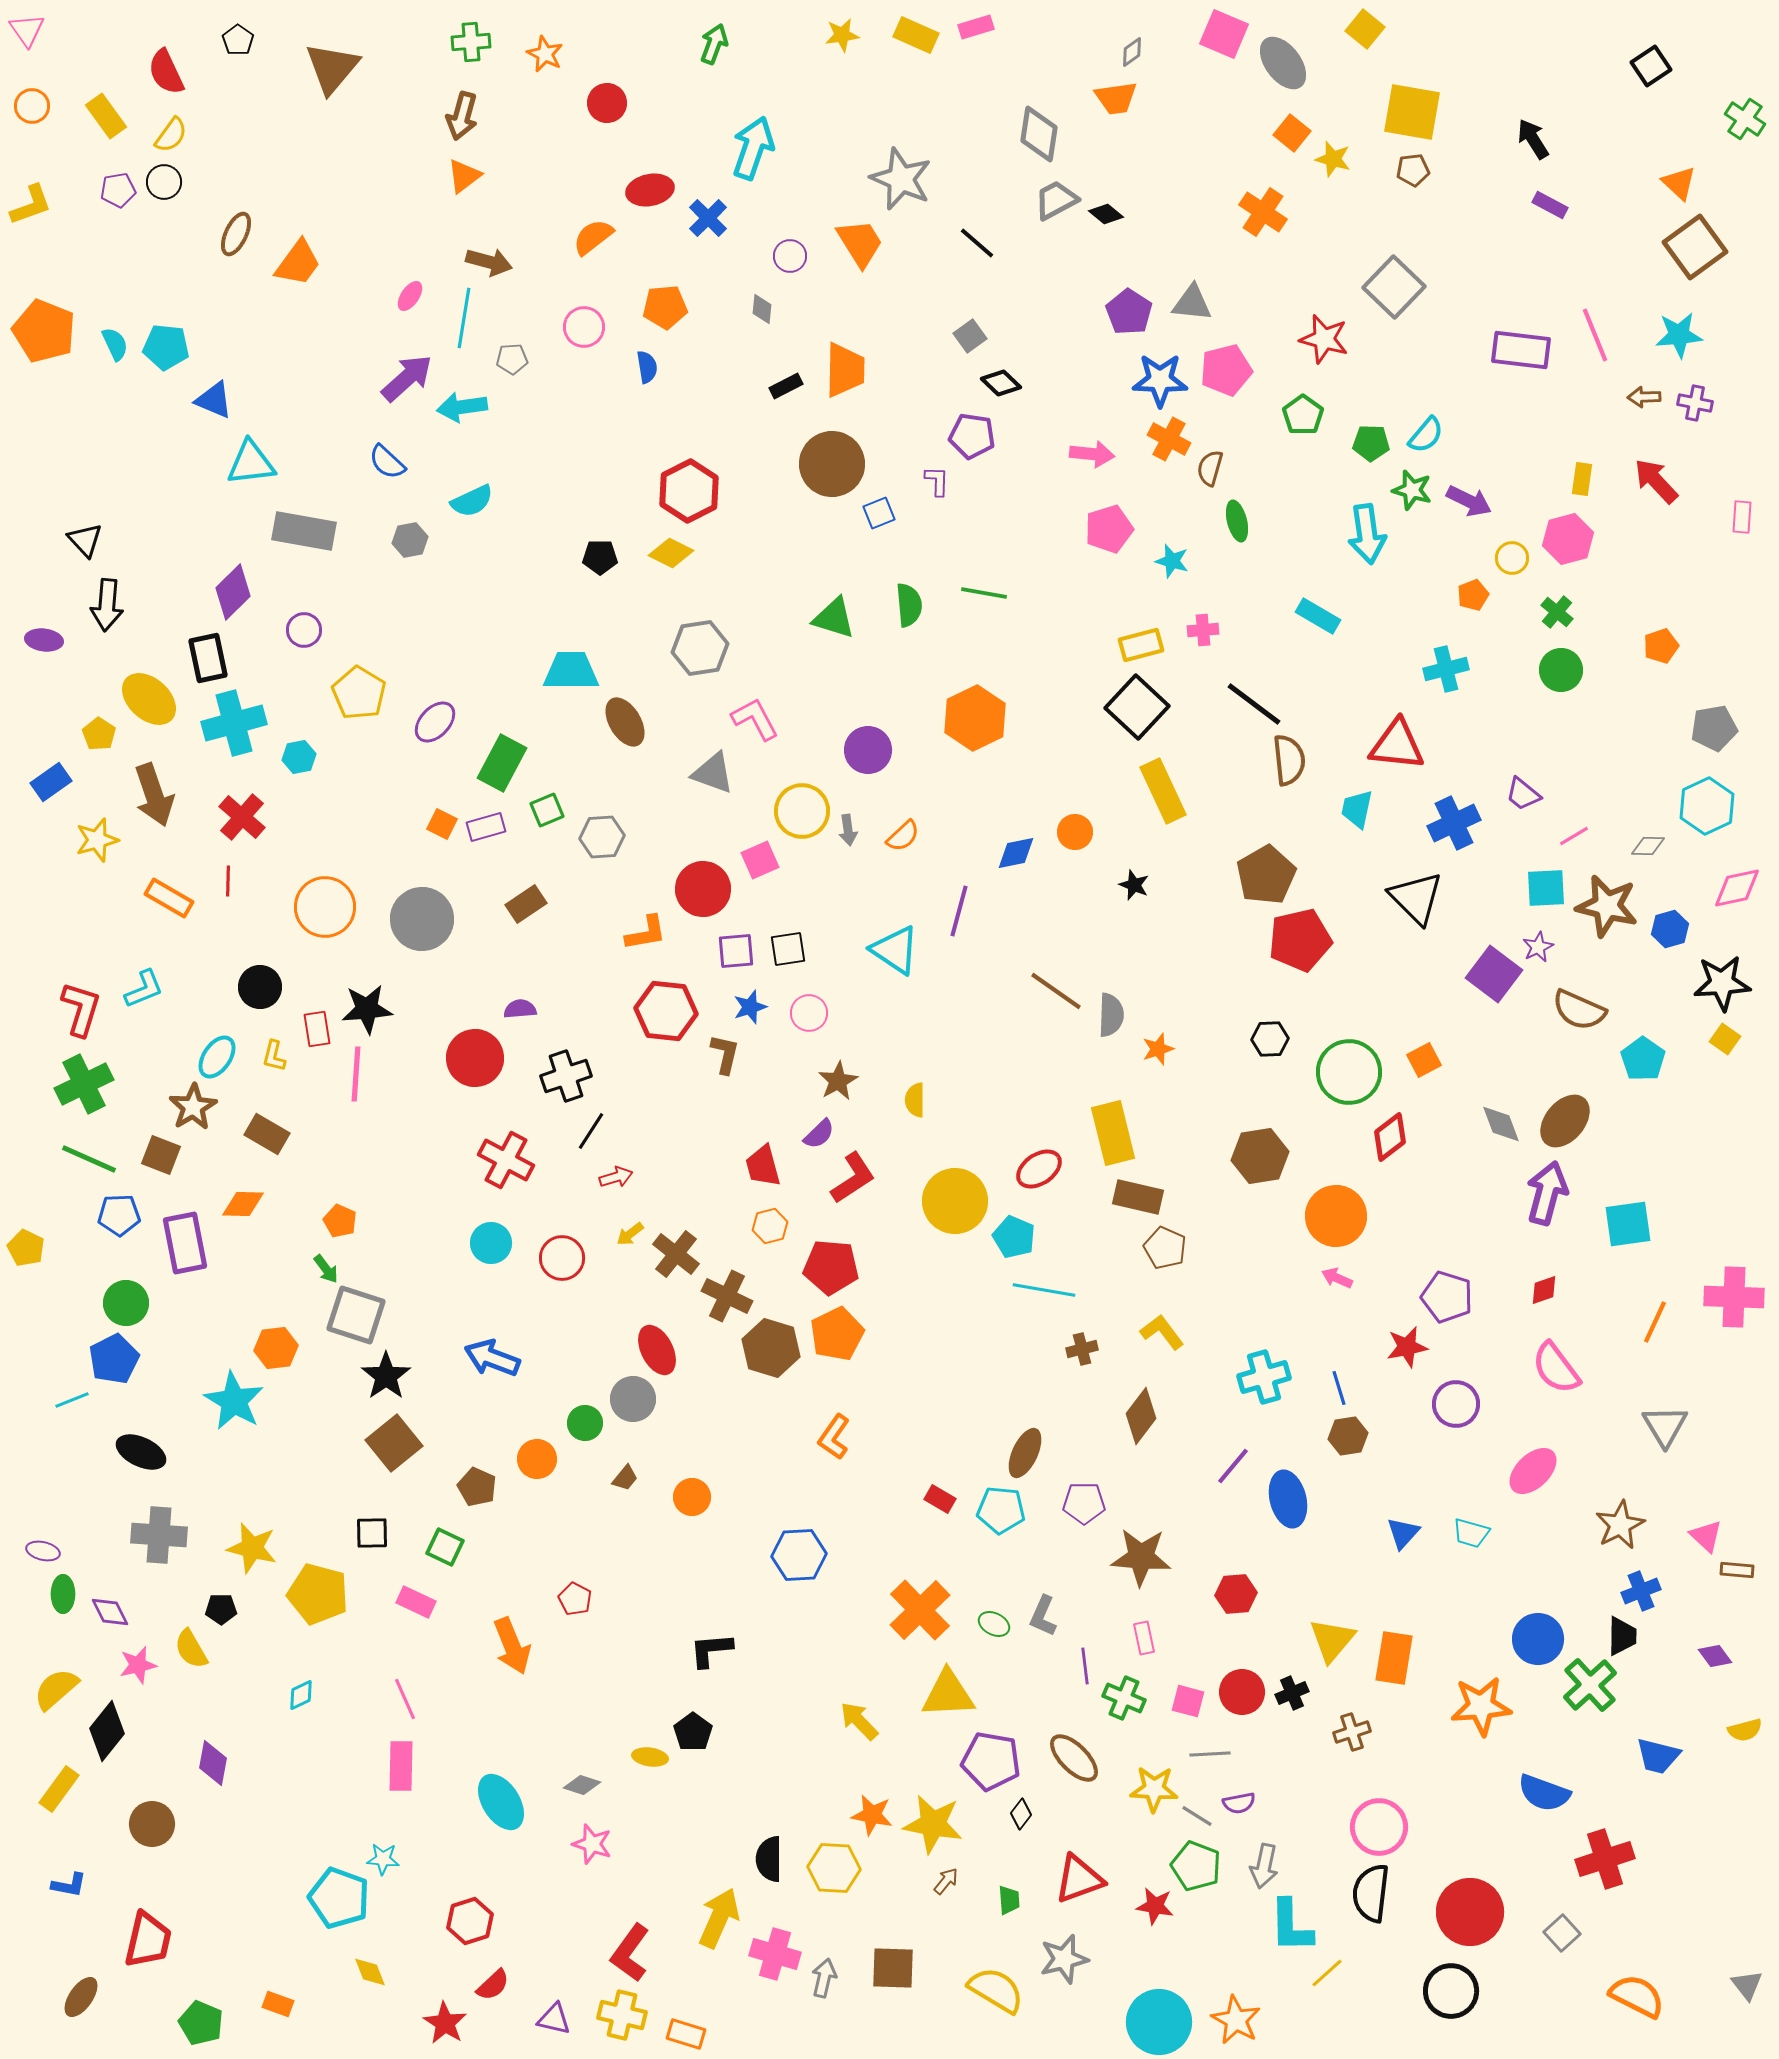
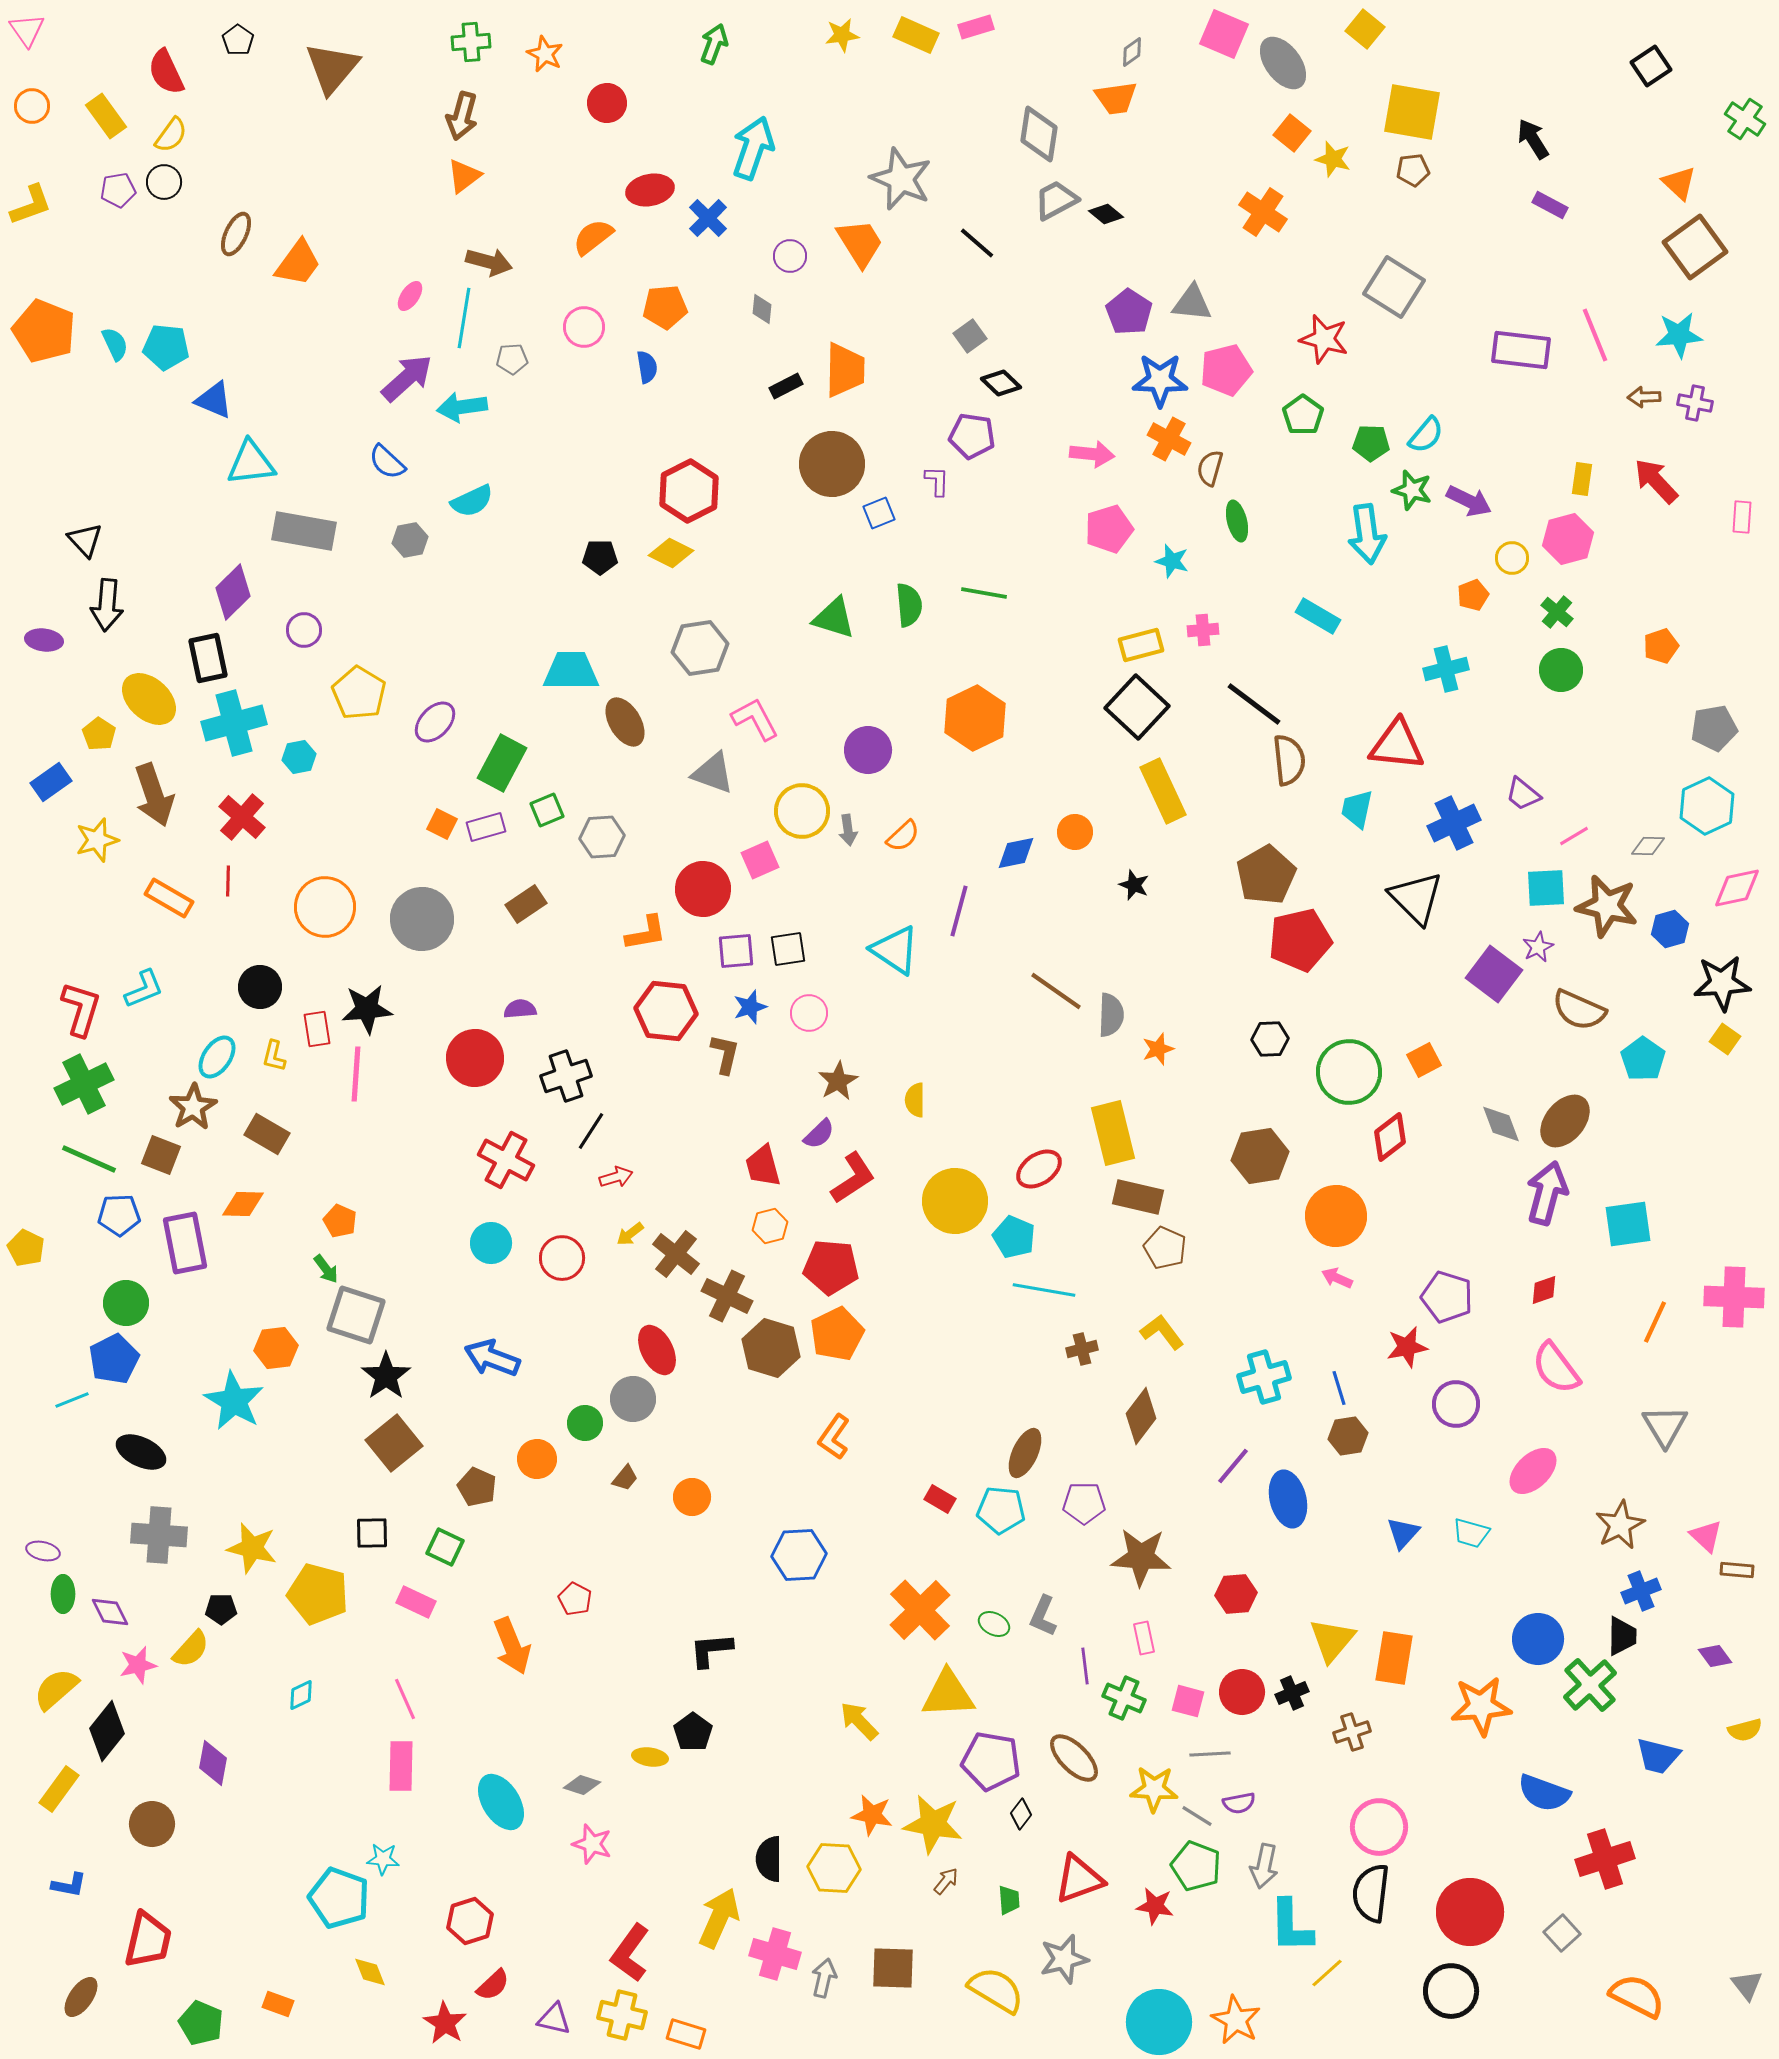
gray square at (1394, 287): rotated 12 degrees counterclockwise
yellow semicircle at (191, 1649): rotated 108 degrees counterclockwise
